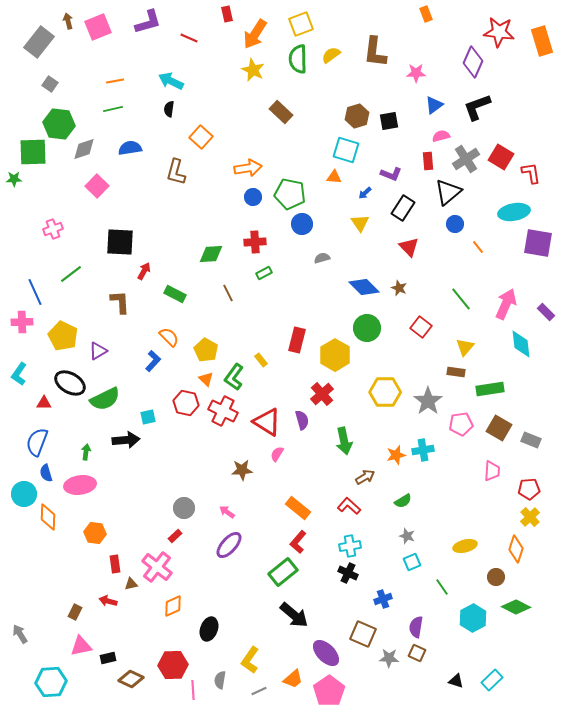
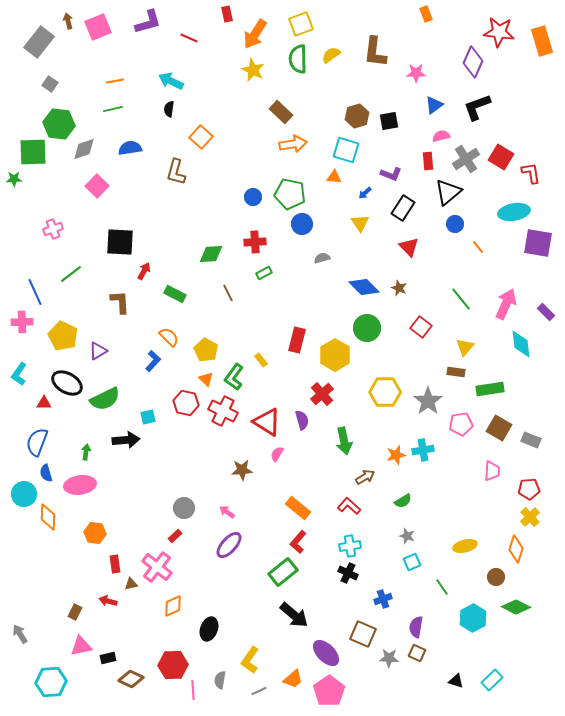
orange arrow at (248, 168): moved 45 px right, 24 px up
black ellipse at (70, 383): moved 3 px left
